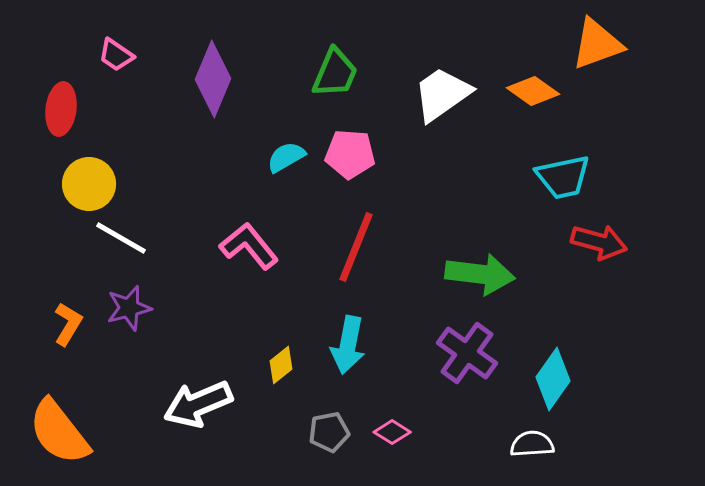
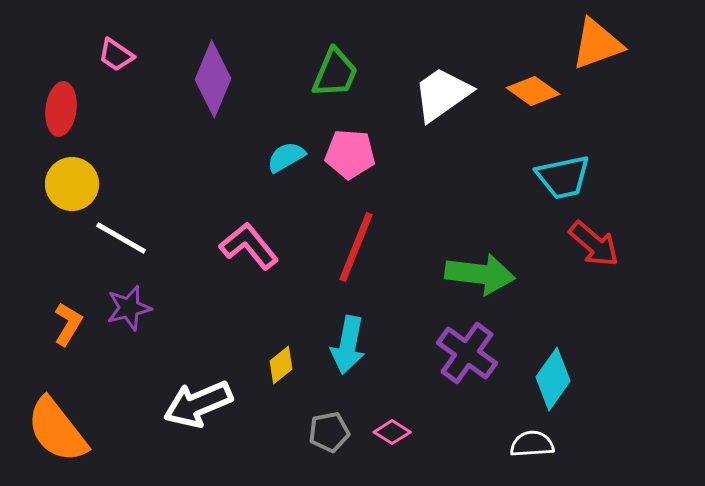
yellow circle: moved 17 px left
red arrow: moved 5 px left, 2 px down; rotated 26 degrees clockwise
orange semicircle: moved 2 px left, 2 px up
